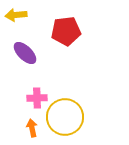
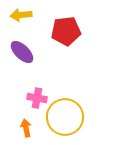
yellow arrow: moved 5 px right
purple ellipse: moved 3 px left, 1 px up
pink cross: rotated 12 degrees clockwise
orange arrow: moved 6 px left
